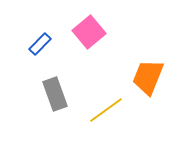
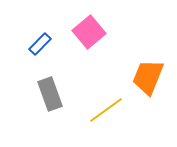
gray rectangle: moved 5 px left
